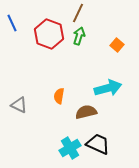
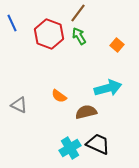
brown line: rotated 12 degrees clockwise
green arrow: rotated 48 degrees counterclockwise
orange semicircle: rotated 63 degrees counterclockwise
